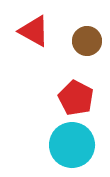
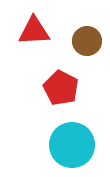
red triangle: rotated 32 degrees counterclockwise
red pentagon: moved 15 px left, 10 px up
